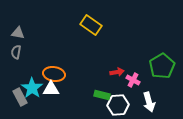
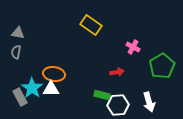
pink cross: moved 33 px up
